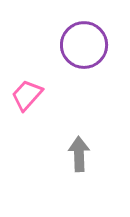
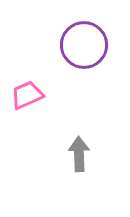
pink trapezoid: rotated 24 degrees clockwise
